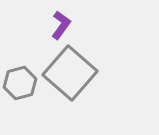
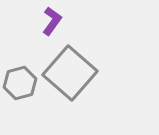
purple L-shape: moved 9 px left, 4 px up
